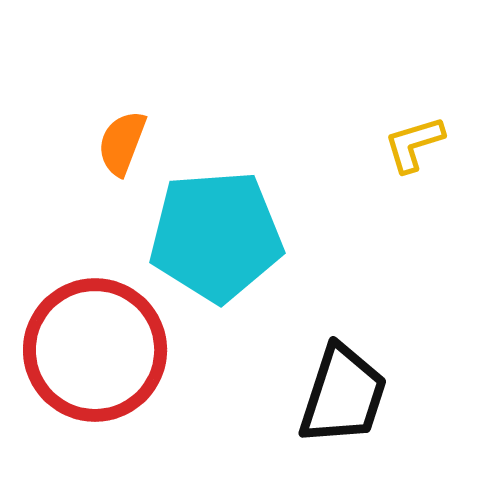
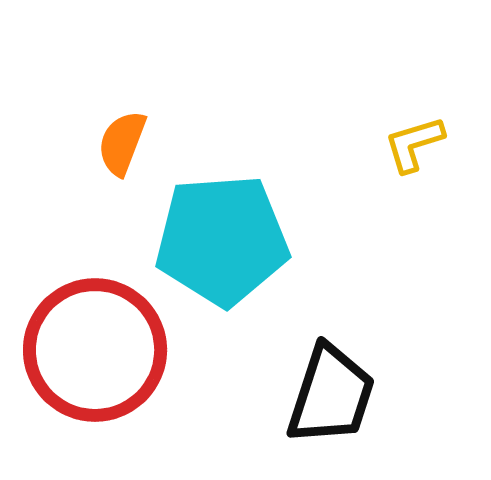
cyan pentagon: moved 6 px right, 4 px down
black trapezoid: moved 12 px left
